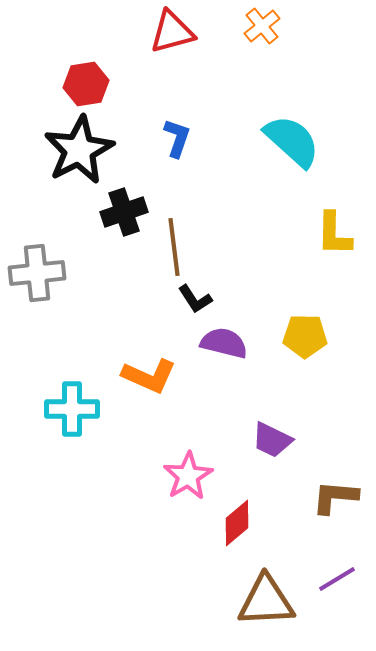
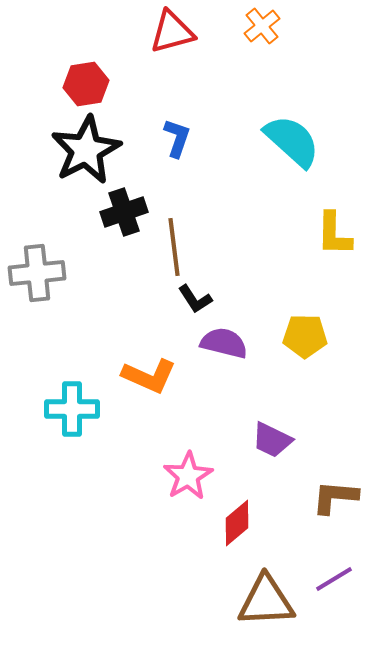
black star: moved 7 px right
purple line: moved 3 px left
